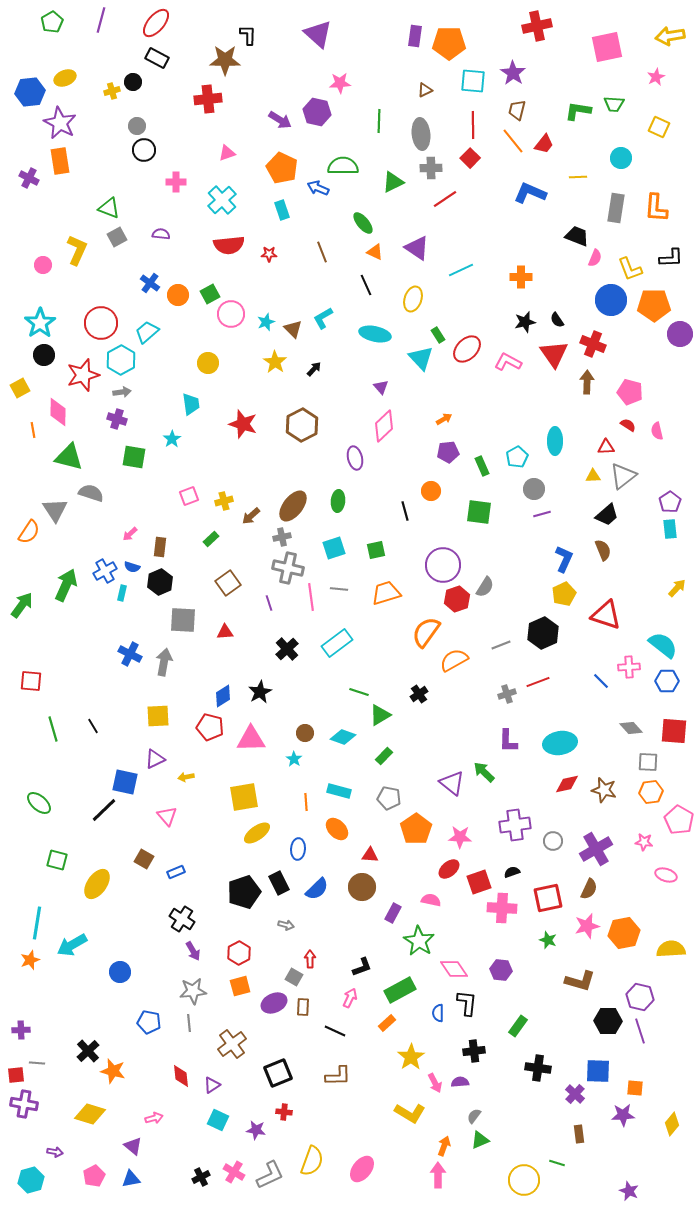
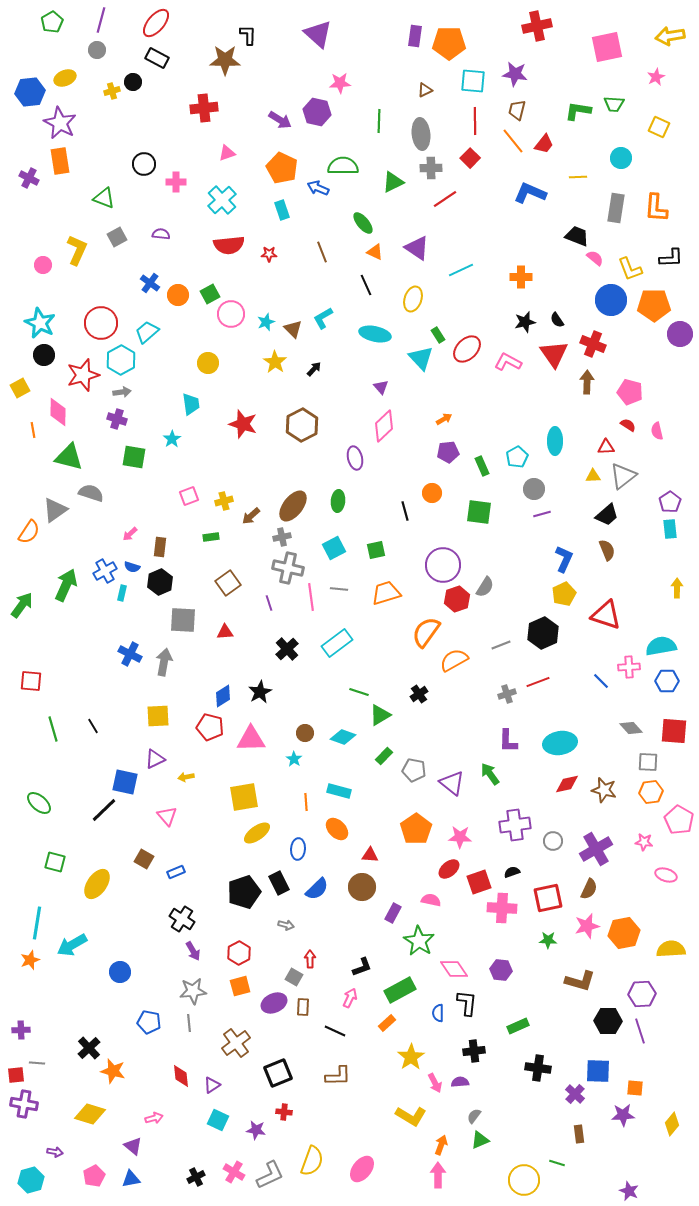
purple star at (513, 73): moved 2 px right, 1 px down; rotated 25 degrees counterclockwise
red cross at (208, 99): moved 4 px left, 9 px down
red line at (473, 125): moved 2 px right, 4 px up
gray circle at (137, 126): moved 40 px left, 76 px up
black circle at (144, 150): moved 14 px down
green triangle at (109, 208): moved 5 px left, 10 px up
pink semicircle at (595, 258): rotated 72 degrees counterclockwise
cyan star at (40, 323): rotated 12 degrees counterclockwise
orange circle at (431, 491): moved 1 px right, 2 px down
gray triangle at (55, 510): rotated 28 degrees clockwise
green rectangle at (211, 539): moved 2 px up; rotated 35 degrees clockwise
cyan square at (334, 548): rotated 10 degrees counterclockwise
brown semicircle at (603, 550): moved 4 px right
yellow arrow at (677, 588): rotated 42 degrees counterclockwise
cyan semicircle at (663, 645): moved 2 px left, 1 px down; rotated 48 degrees counterclockwise
green arrow at (484, 772): moved 6 px right, 2 px down; rotated 10 degrees clockwise
gray pentagon at (389, 798): moved 25 px right, 28 px up
green square at (57, 860): moved 2 px left, 2 px down
green star at (548, 940): rotated 18 degrees counterclockwise
purple hexagon at (640, 997): moved 2 px right, 3 px up; rotated 16 degrees counterclockwise
green rectangle at (518, 1026): rotated 30 degrees clockwise
brown cross at (232, 1044): moved 4 px right, 1 px up
black cross at (88, 1051): moved 1 px right, 3 px up
yellow L-shape at (410, 1113): moved 1 px right, 3 px down
orange arrow at (444, 1146): moved 3 px left, 1 px up
black cross at (201, 1177): moved 5 px left
